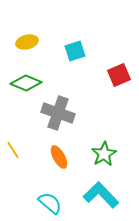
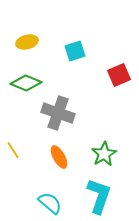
cyan L-shape: moved 2 px left, 1 px down; rotated 63 degrees clockwise
